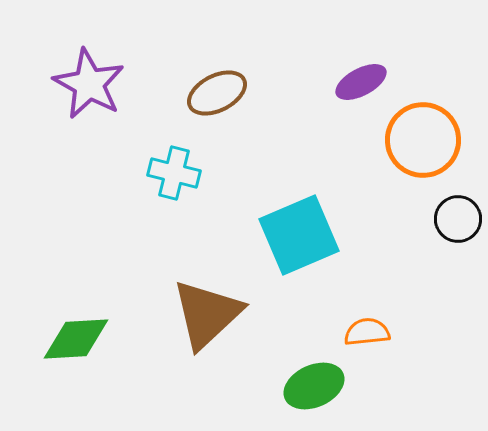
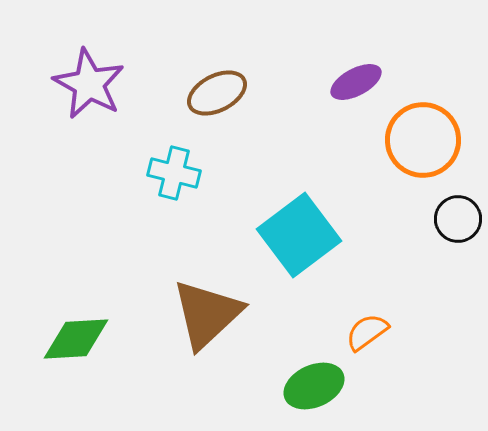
purple ellipse: moved 5 px left
cyan square: rotated 14 degrees counterclockwise
orange semicircle: rotated 30 degrees counterclockwise
